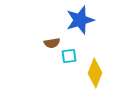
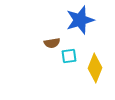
yellow diamond: moved 5 px up
